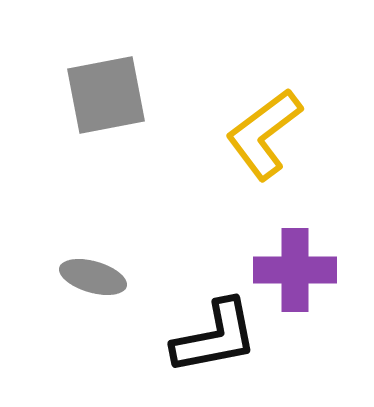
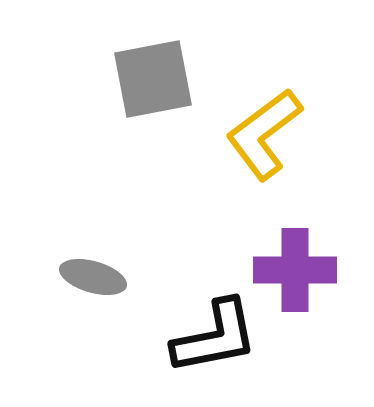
gray square: moved 47 px right, 16 px up
